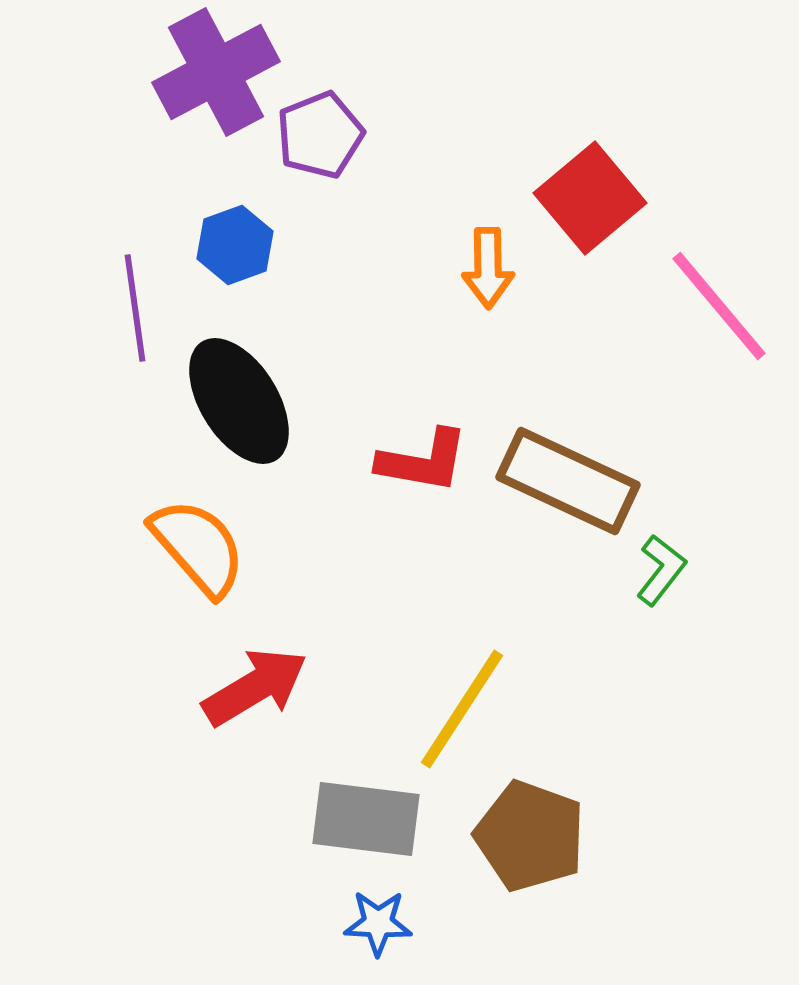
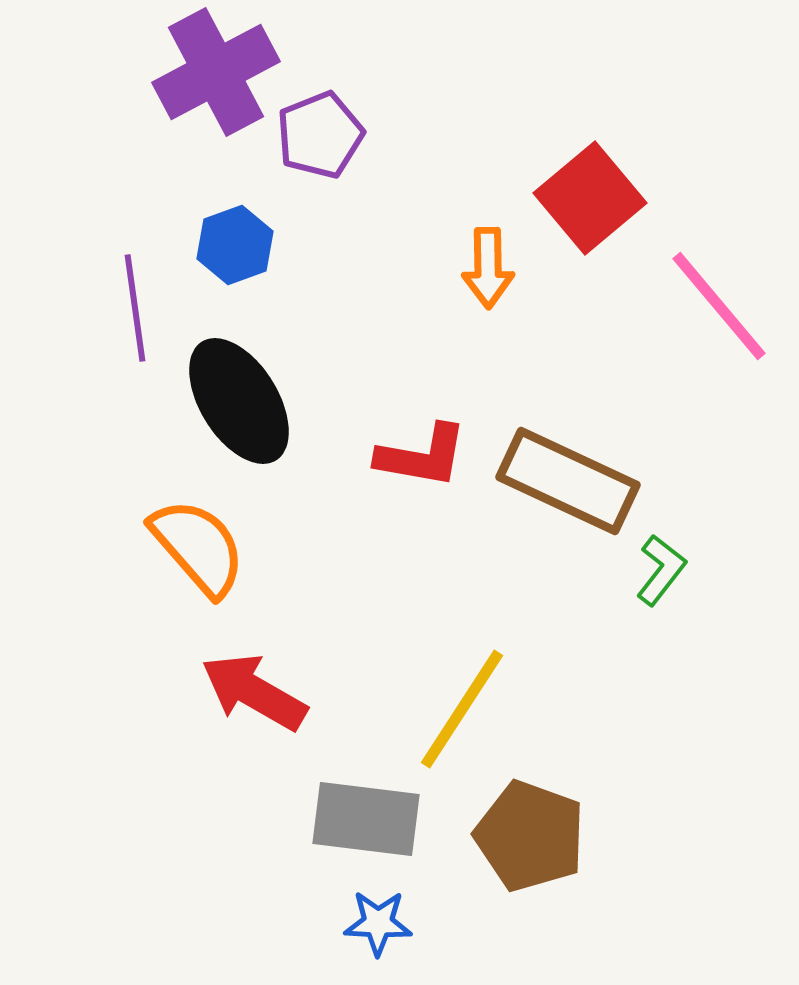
red L-shape: moved 1 px left, 5 px up
red arrow: moved 1 px left, 5 px down; rotated 119 degrees counterclockwise
